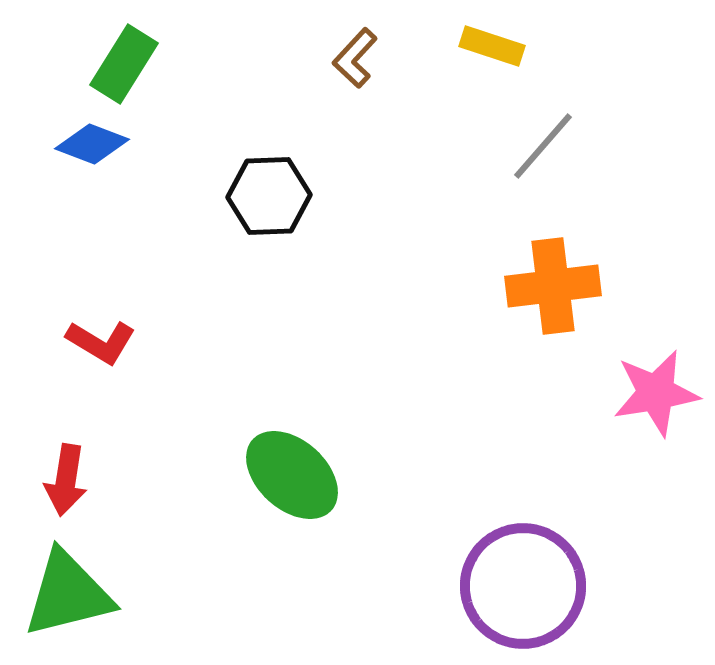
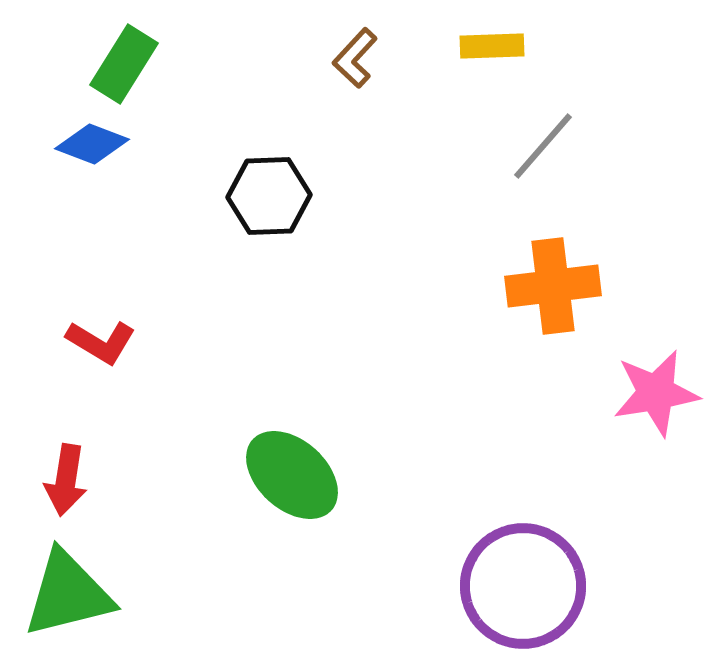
yellow rectangle: rotated 20 degrees counterclockwise
